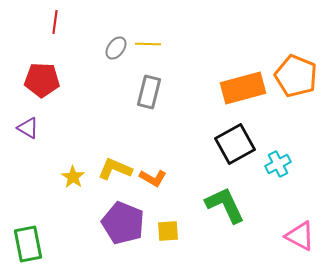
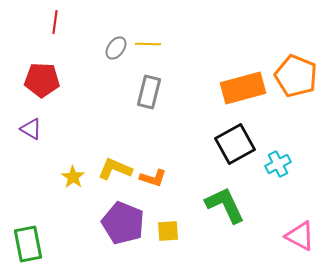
purple triangle: moved 3 px right, 1 px down
orange L-shape: rotated 12 degrees counterclockwise
